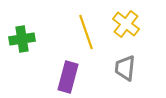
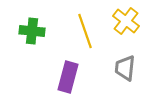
yellow cross: moved 3 px up
yellow line: moved 1 px left, 1 px up
green cross: moved 10 px right, 8 px up; rotated 15 degrees clockwise
